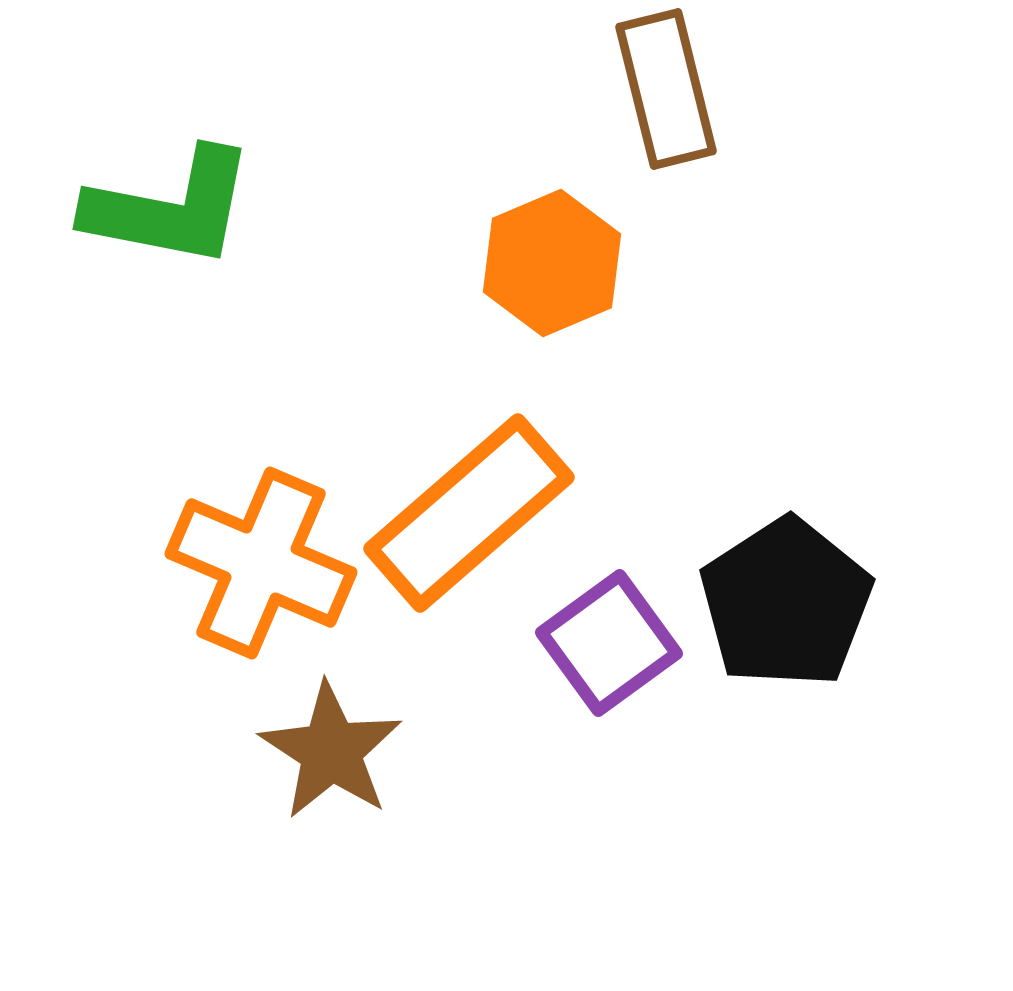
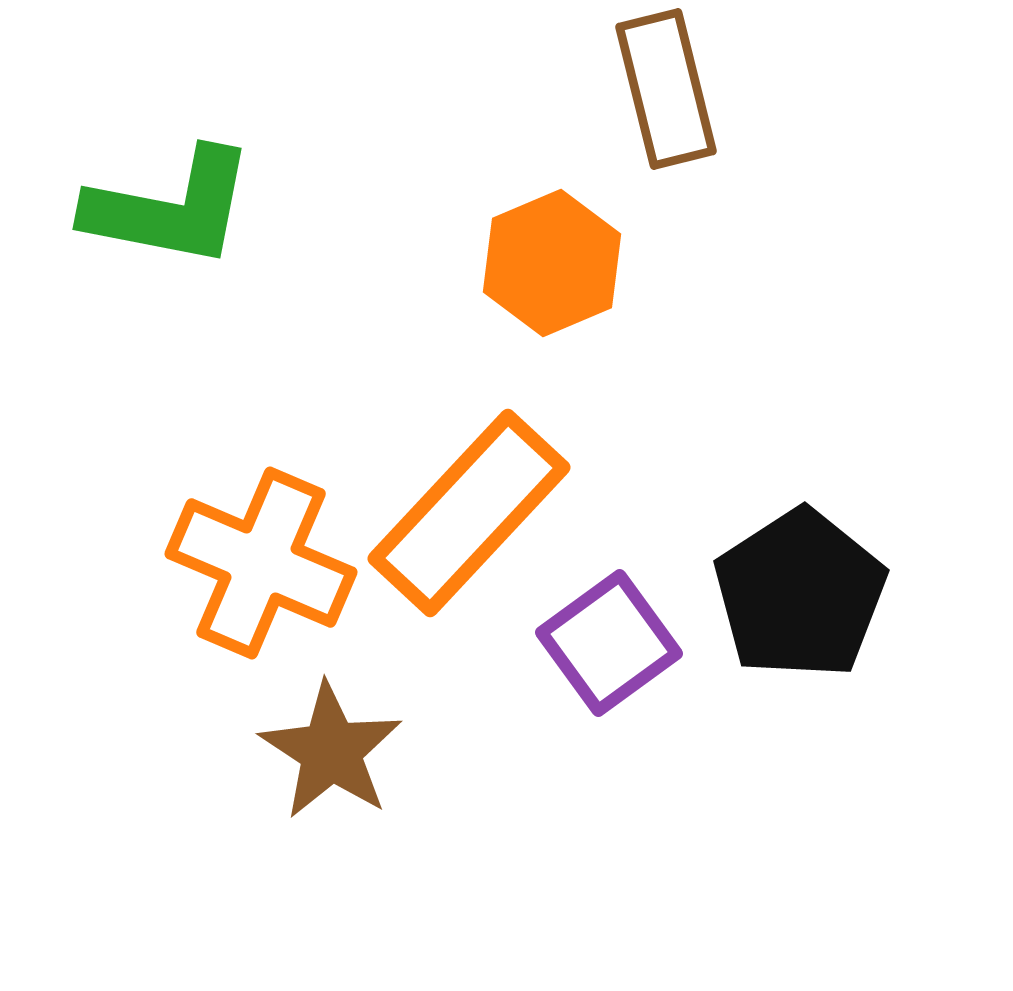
orange rectangle: rotated 6 degrees counterclockwise
black pentagon: moved 14 px right, 9 px up
